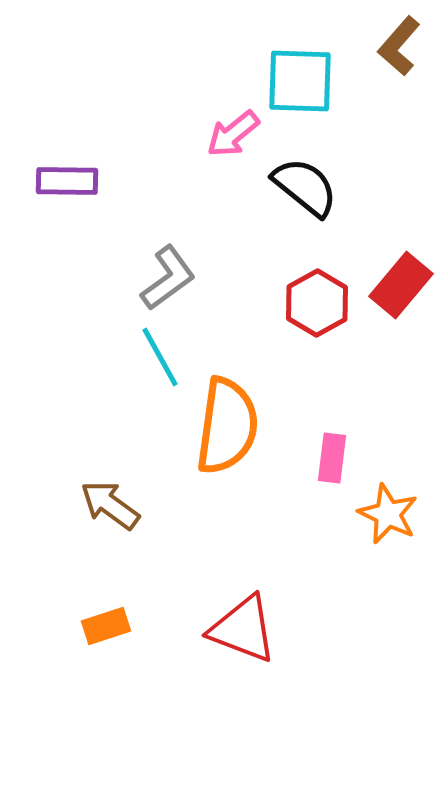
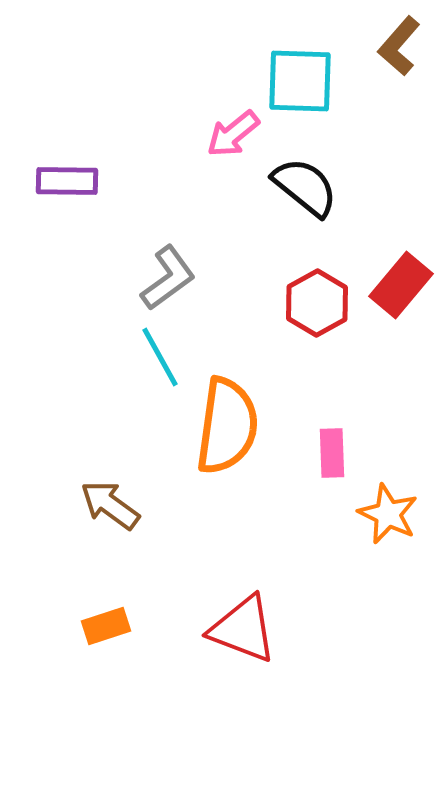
pink rectangle: moved 5 px up; rotated 9 degrees counterclockwise
